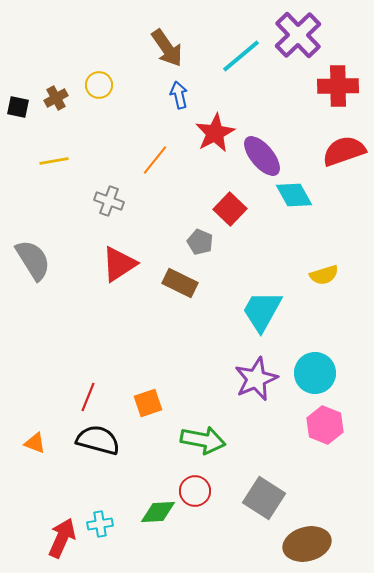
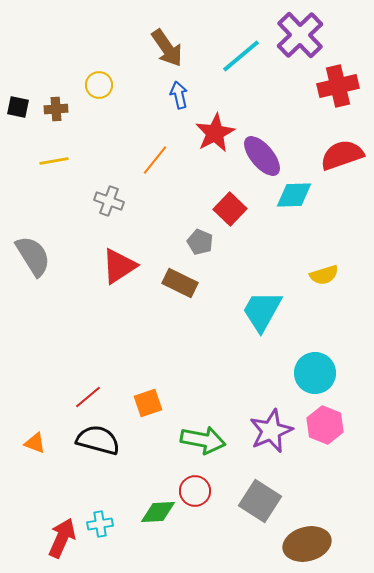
purple cross: moved 2 px right
red cross: rotated 12 degrees counterclockwise
brown cross: moved 11 px down; rotated 25 degrees clockwise
red semicircle: moved 2 px left, 4 px down
cyan diamond: rotated 63 degrees counterclockwise
gray semicircle: moved 4 px up
red triangle: moved 2 px down
purple star: moved 15 px right, 52 px down
red line: rotated 28 degrees clockwise
gray square: moved 4 px left, 3 px down
